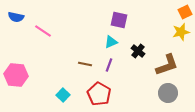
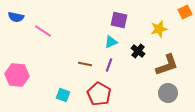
yellow star: moved 22 px left, 3 px up
pink hexagon: moved 1 px right
cyan square: rotated 24 degrees counterclockwise
